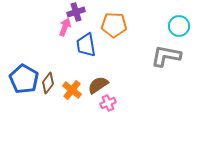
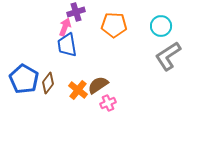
cyan circle: moved 18 px left
blue trapezoid: moved 19 px left
gray L-shape: moved 2 px right; rotated 44 degrees counterclockwise
orange cross: moved 6 px right
